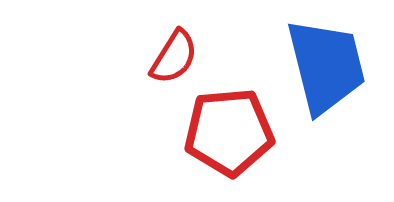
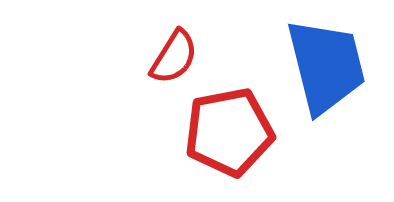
red pentagon: rotated 6 degrees counterclockwise
